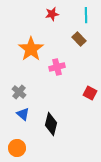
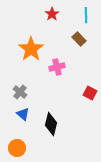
red star: rotated 24 degrees counterclockwise
gray cross: moved 1 px right
